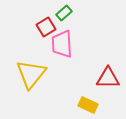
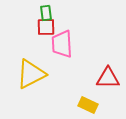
green rectangle: moved 18 px left; rotated 56 degrees counterclockwise
red square: rotated 30 degrees clockwise
yellow triangle: rotated 24 degrees clockwise
